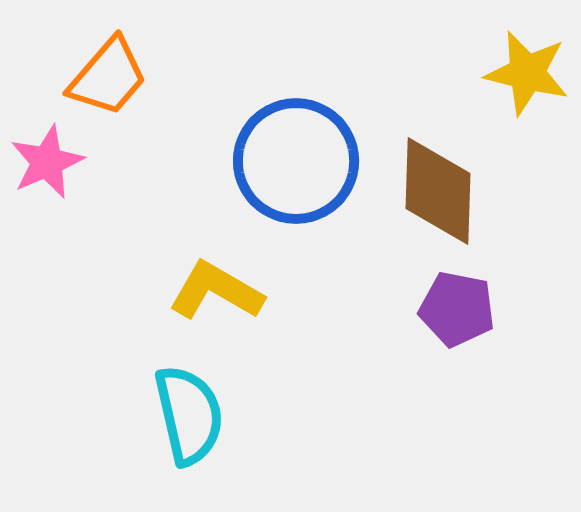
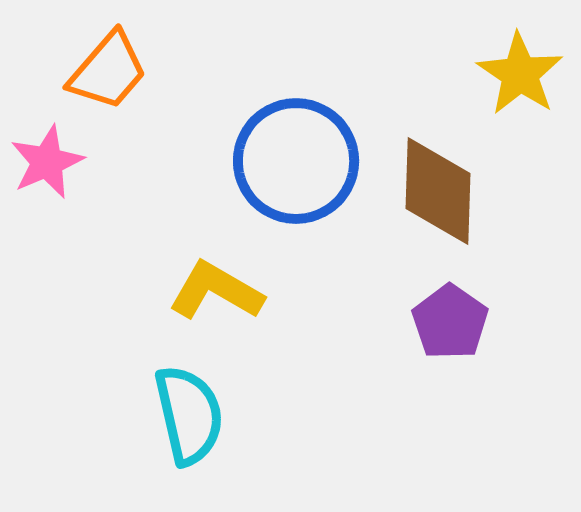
yellow star: moved 7 px left, 1 px down; rotated 20 degrees clockwise
orange trapezoid: moved 6 px up
purple pentagon: moved 7 px left, 13 px down; rotated 24 degrees clockwise
